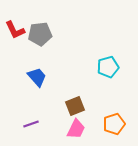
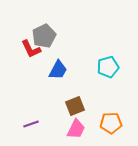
red L-shape: moved 16 px right, 19 px down
gray pentagon: moved 4 px right, 2 px down; rotated 20 degrees counterclockwise
blue trapezoid: moved 21 px right, 7 px up; rotated 70 degrees clockwise
orange pentagon: moved 3 px left, 1 px up; rotated 15 degrees clockwise
